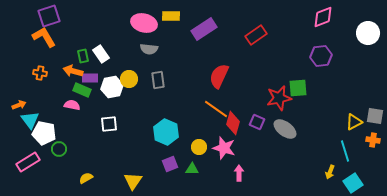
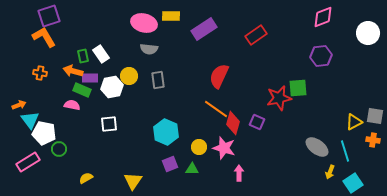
yellow circle at (129, 79): moved 3 px up
gray ellipse at (285, 129): moved 32 px right, 18 px down
